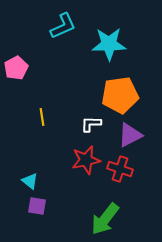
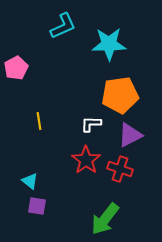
yellow line: moved 3 px left, 4 px down
red star: rotated 24 degrees counterclockwise
